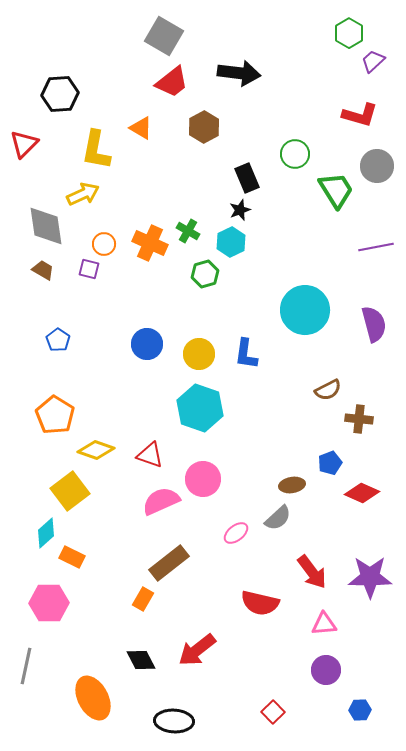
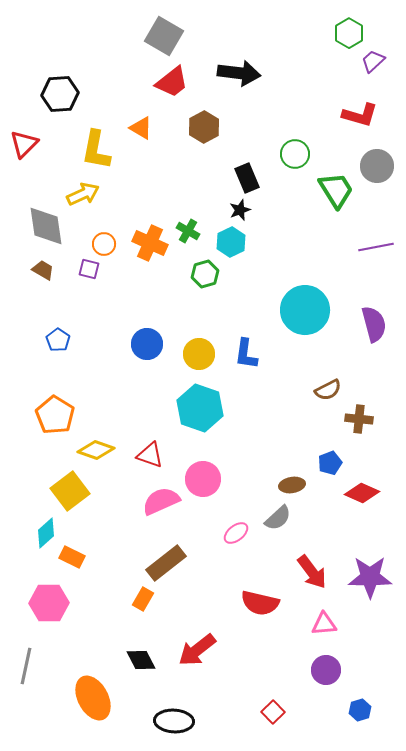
brown rectangle at (169, 563): moved 3 px left
blue hexagon at (360, 710): rotated 15 degrees counterclockwise
